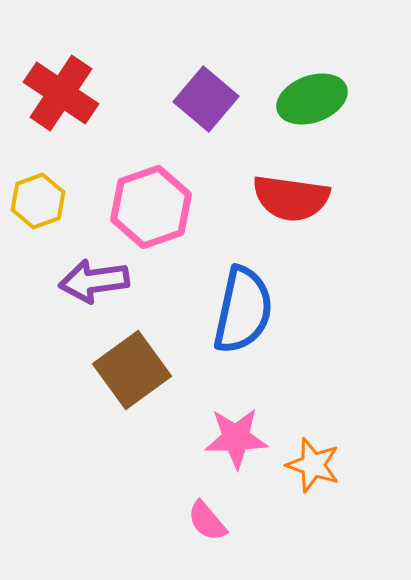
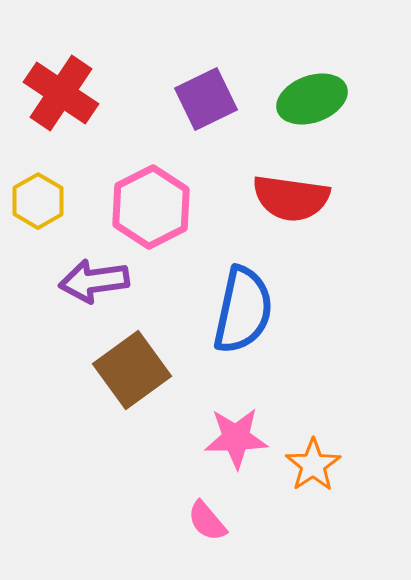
purple square: rotated 24 degrees clockwise
yellow hexagon: rotated 10 degrees counterclockwise
pink hexagon: rotated 8 degrees counterclockwise
orange star: rotated 20 degrees clockwise
